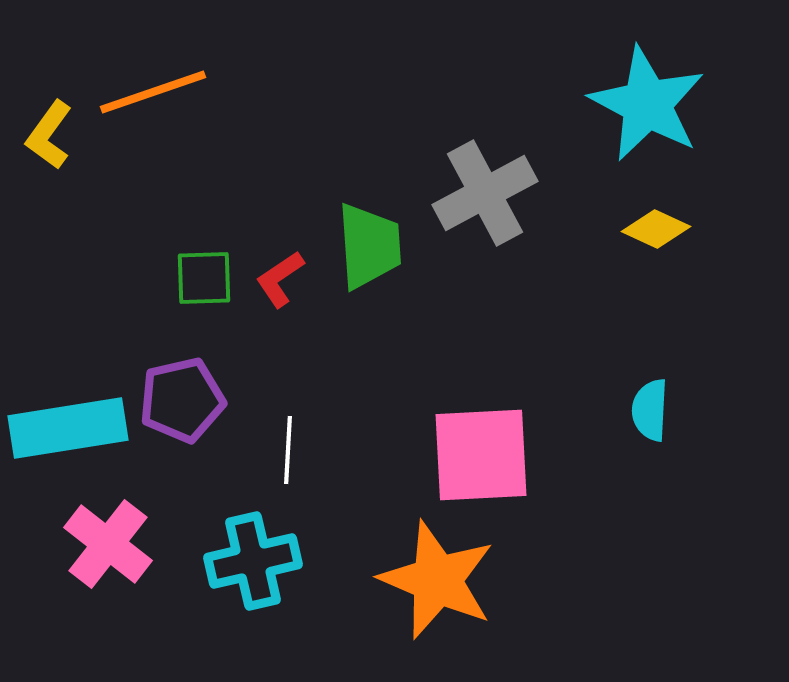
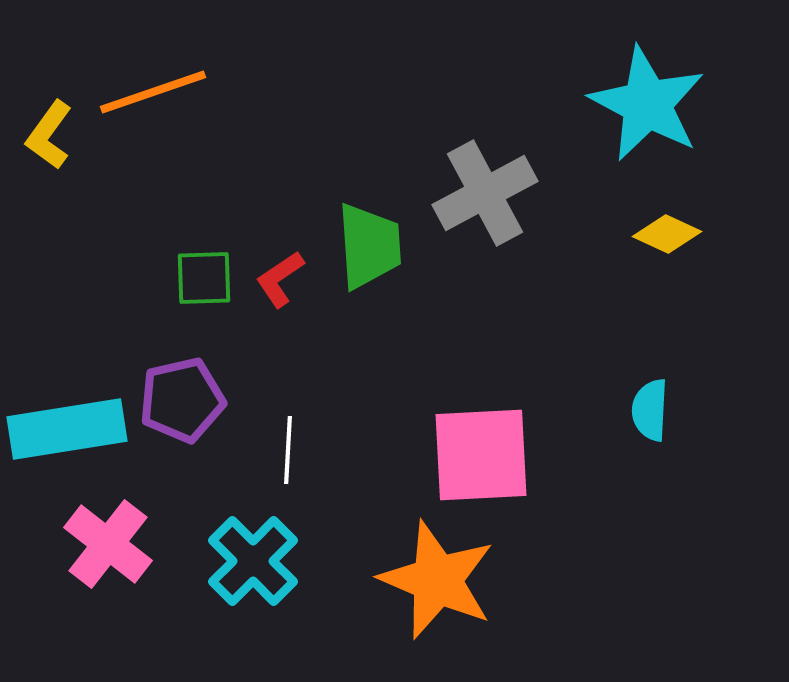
yellow diamond: moved 11 px right, 5 px down
cyan rectangle: moved 1 px left, 1 px down
cyan cross: rotated 32 degrees counterclockwise
